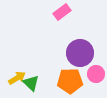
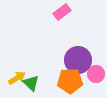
purple circle: moved 2 px left, 7 px down
